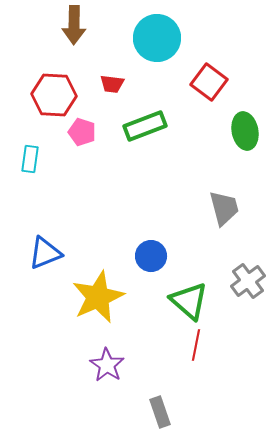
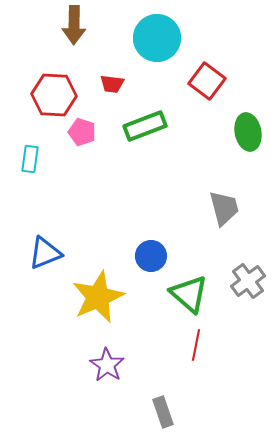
red square: moved 2 px left, 1 px up
green ellipse: moved 3 px right, 1 px down
green triangle: moved 7 px up
gray rectangle: moved 3 px right
